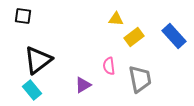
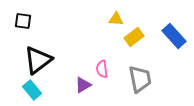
black square: moved 5 px down
pink semicircle: moved 7 px left, 3 px down
